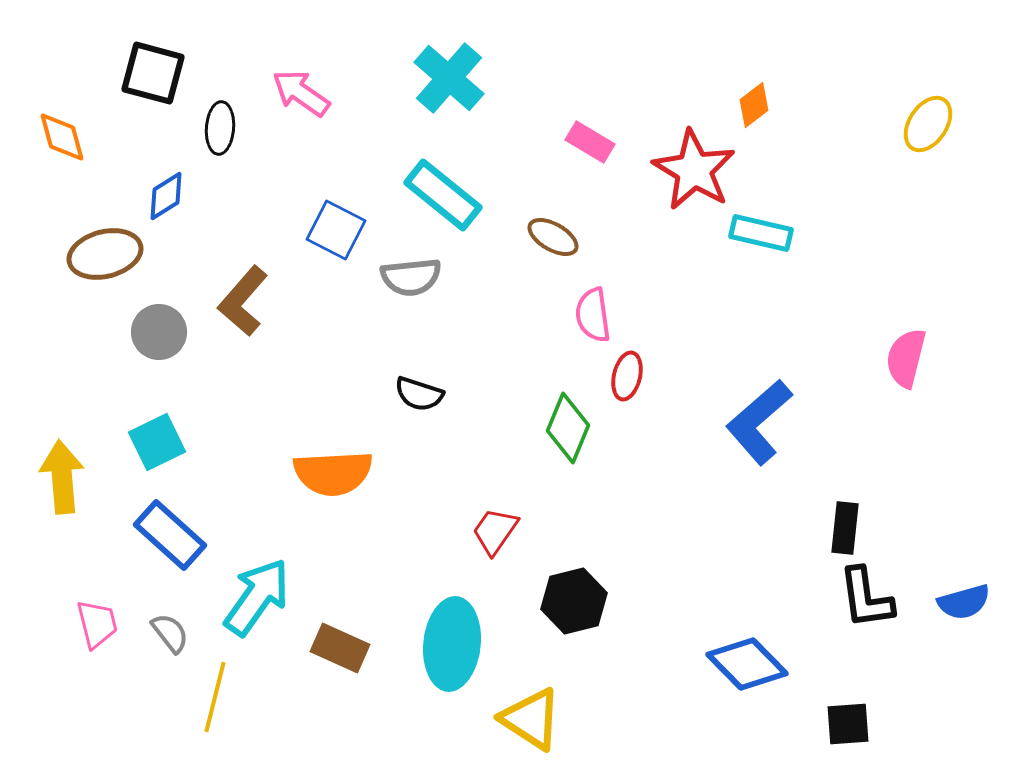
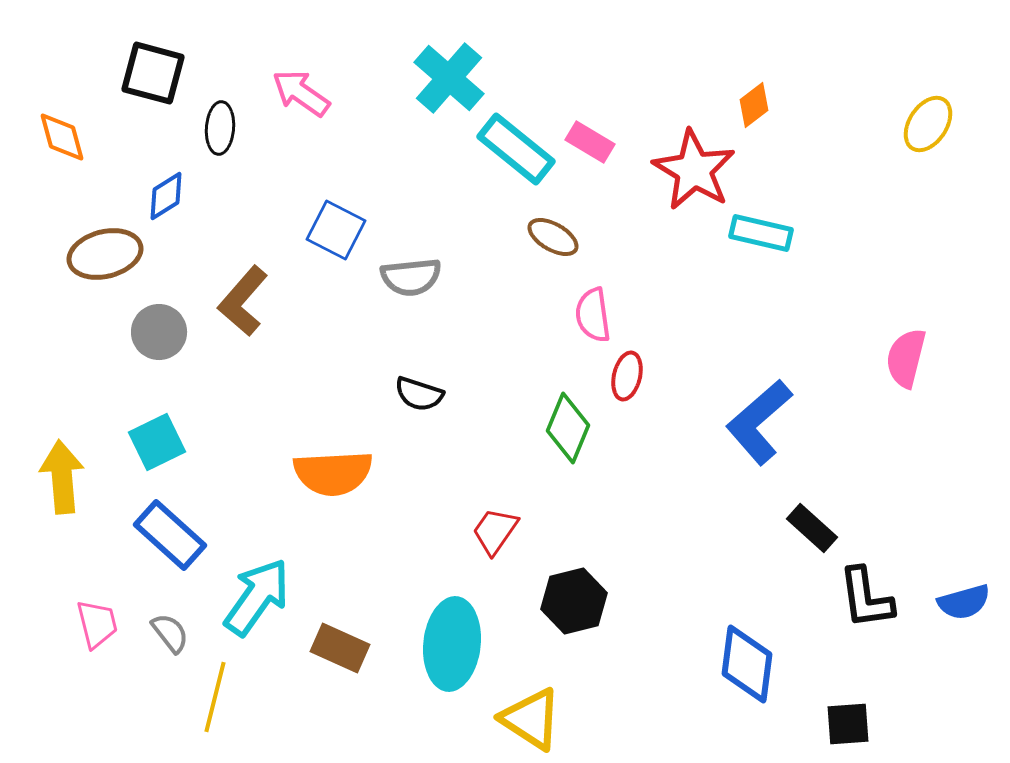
cyan rectangle at (443, 195): moved 73 px right, 46 px up
black rectangle at (845, 528): moved 33 px left; rotated 54 degrees counterclockwise
blue diamond at (747, 664): rotated 52 degrees clockwise
